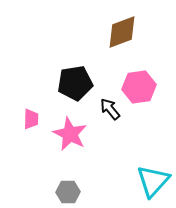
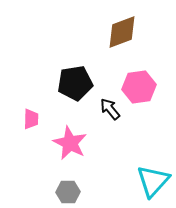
pink star: moved 9 px down
